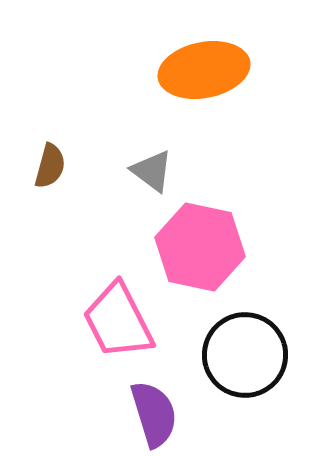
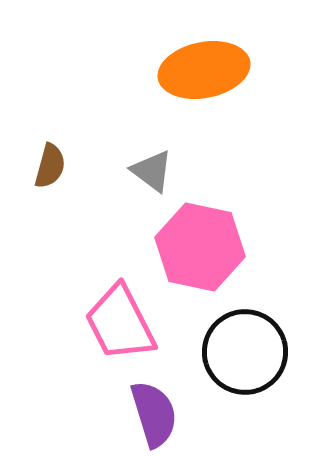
pink trapezoid: moved 2 px right, 2 px down
black circle: moved 3 px up
